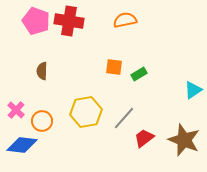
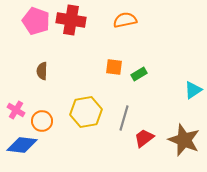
red cross: moved 2 px right, 1 px up
pink cross: rotated 12 degrees counterclockwise
gray line: rotated 25 degrees counterclockwise
